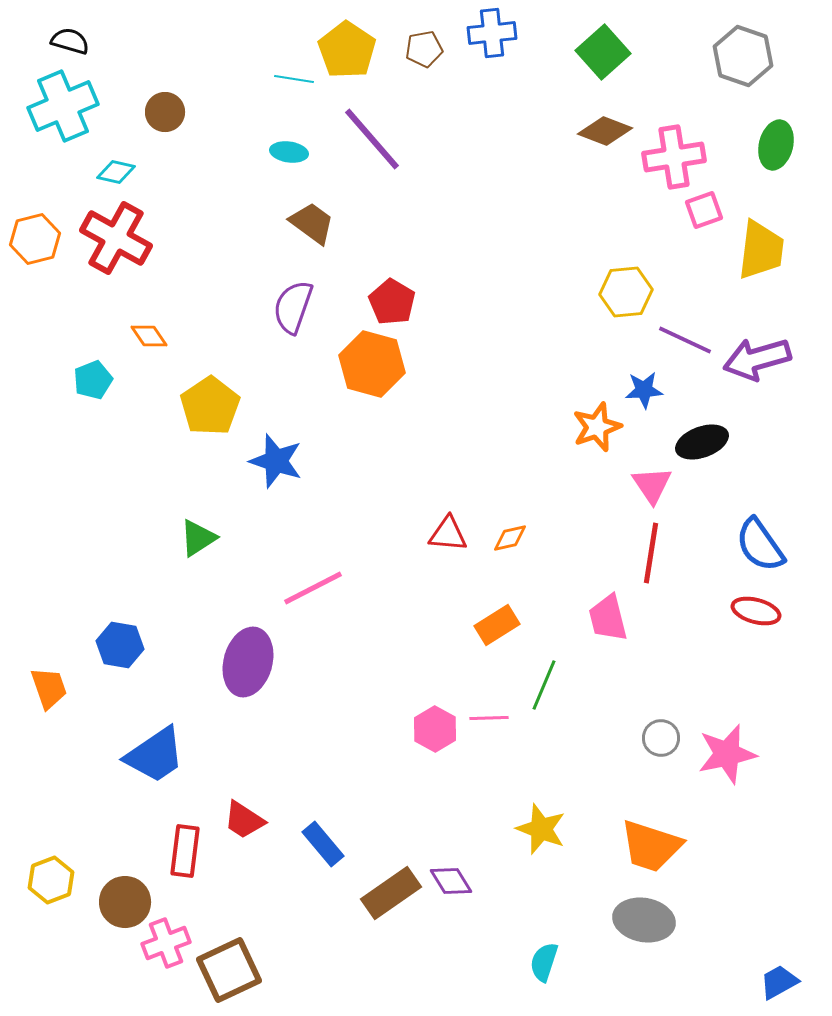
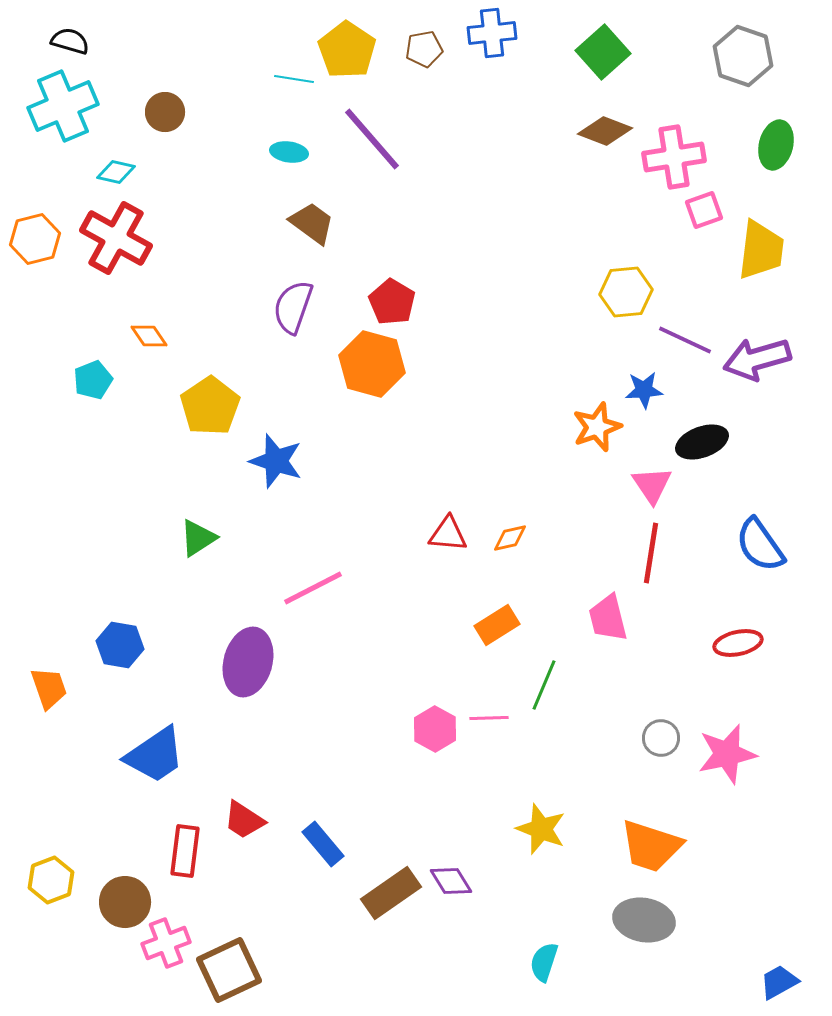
red ellipse at (756, 611): moved 18 px left, 32 px down; rotated 27 degrees counterclockwise
